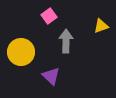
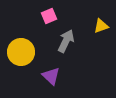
pink square: rotated 14 degrees clockwise
gray arrow: rotated 25 degrees clockwise
